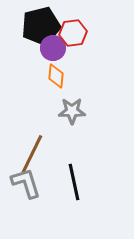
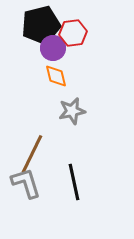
black pentagon: moved 1 px up
orange diamond: rotated 20 degrees counterclockwise
gray star: rotated 12 degrees counterclockwise
